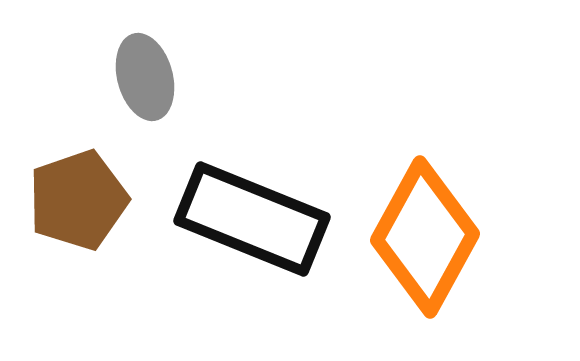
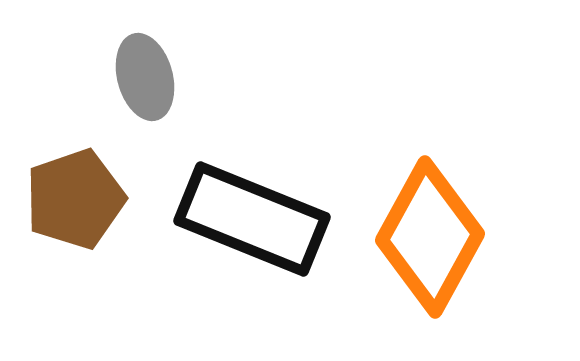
brown pentagon: moved 3 px left, 1 px up
orange diamond: moved 5 px right
